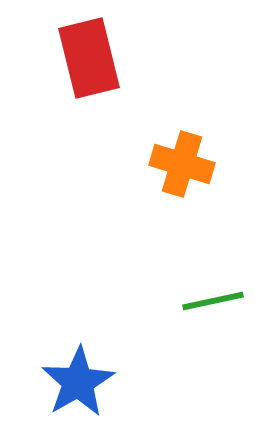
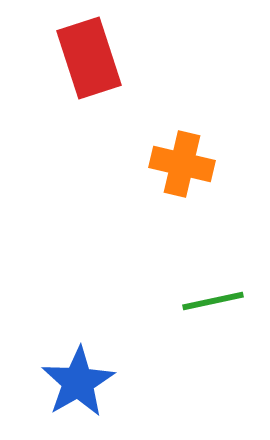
red rectangle: rotated 4 degrees counterclockwise
orange cross: rotated 4 degrees counterclockwise
